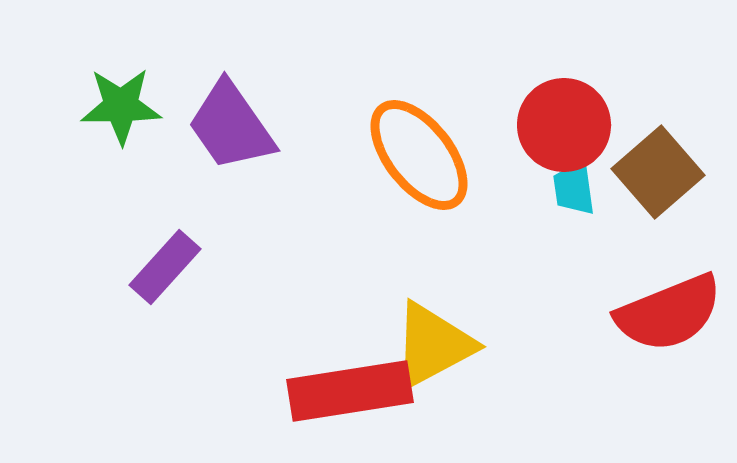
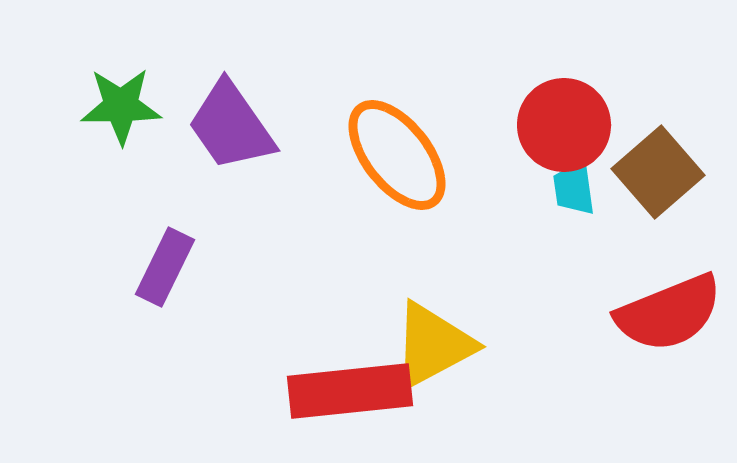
orange ellipse: moved 22 px left
purple rectangle: rotated 16 degrees counterclockwise
red rectangle: rotated 3 degrees clockwise
